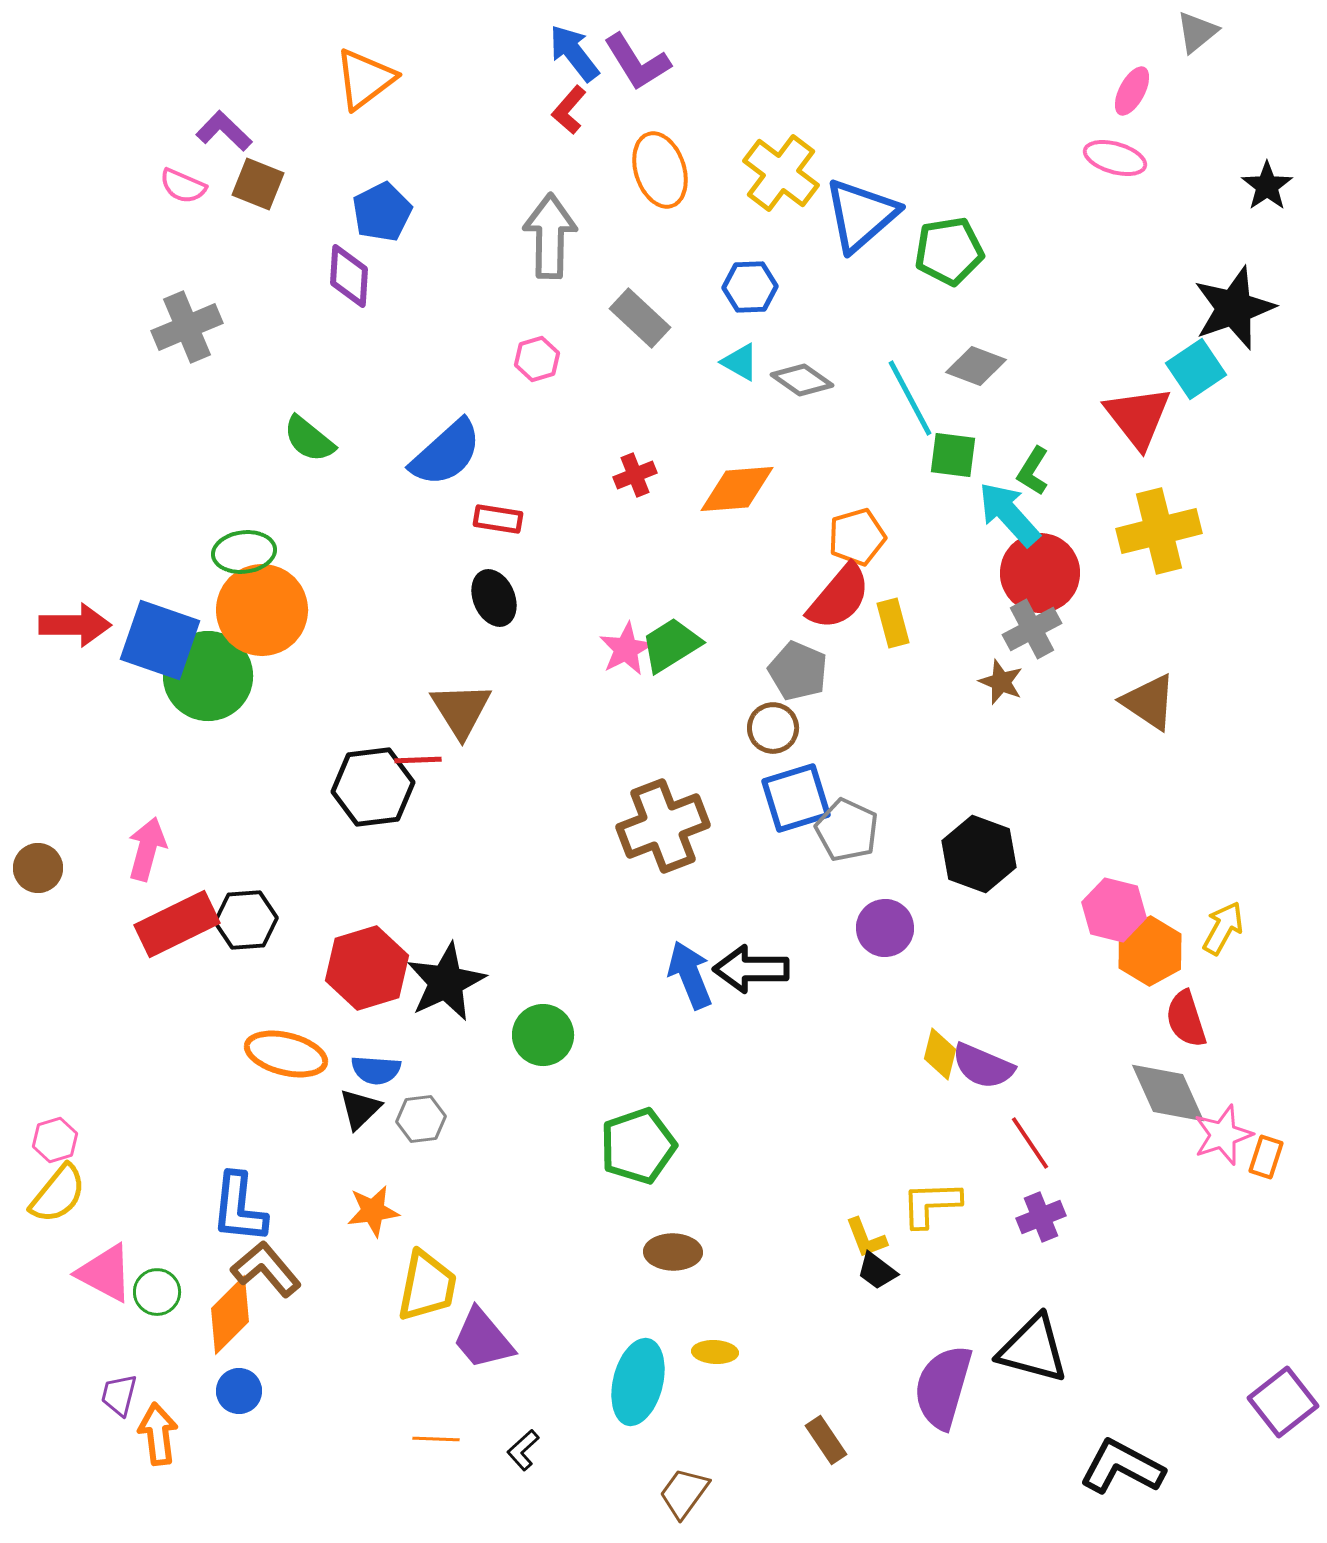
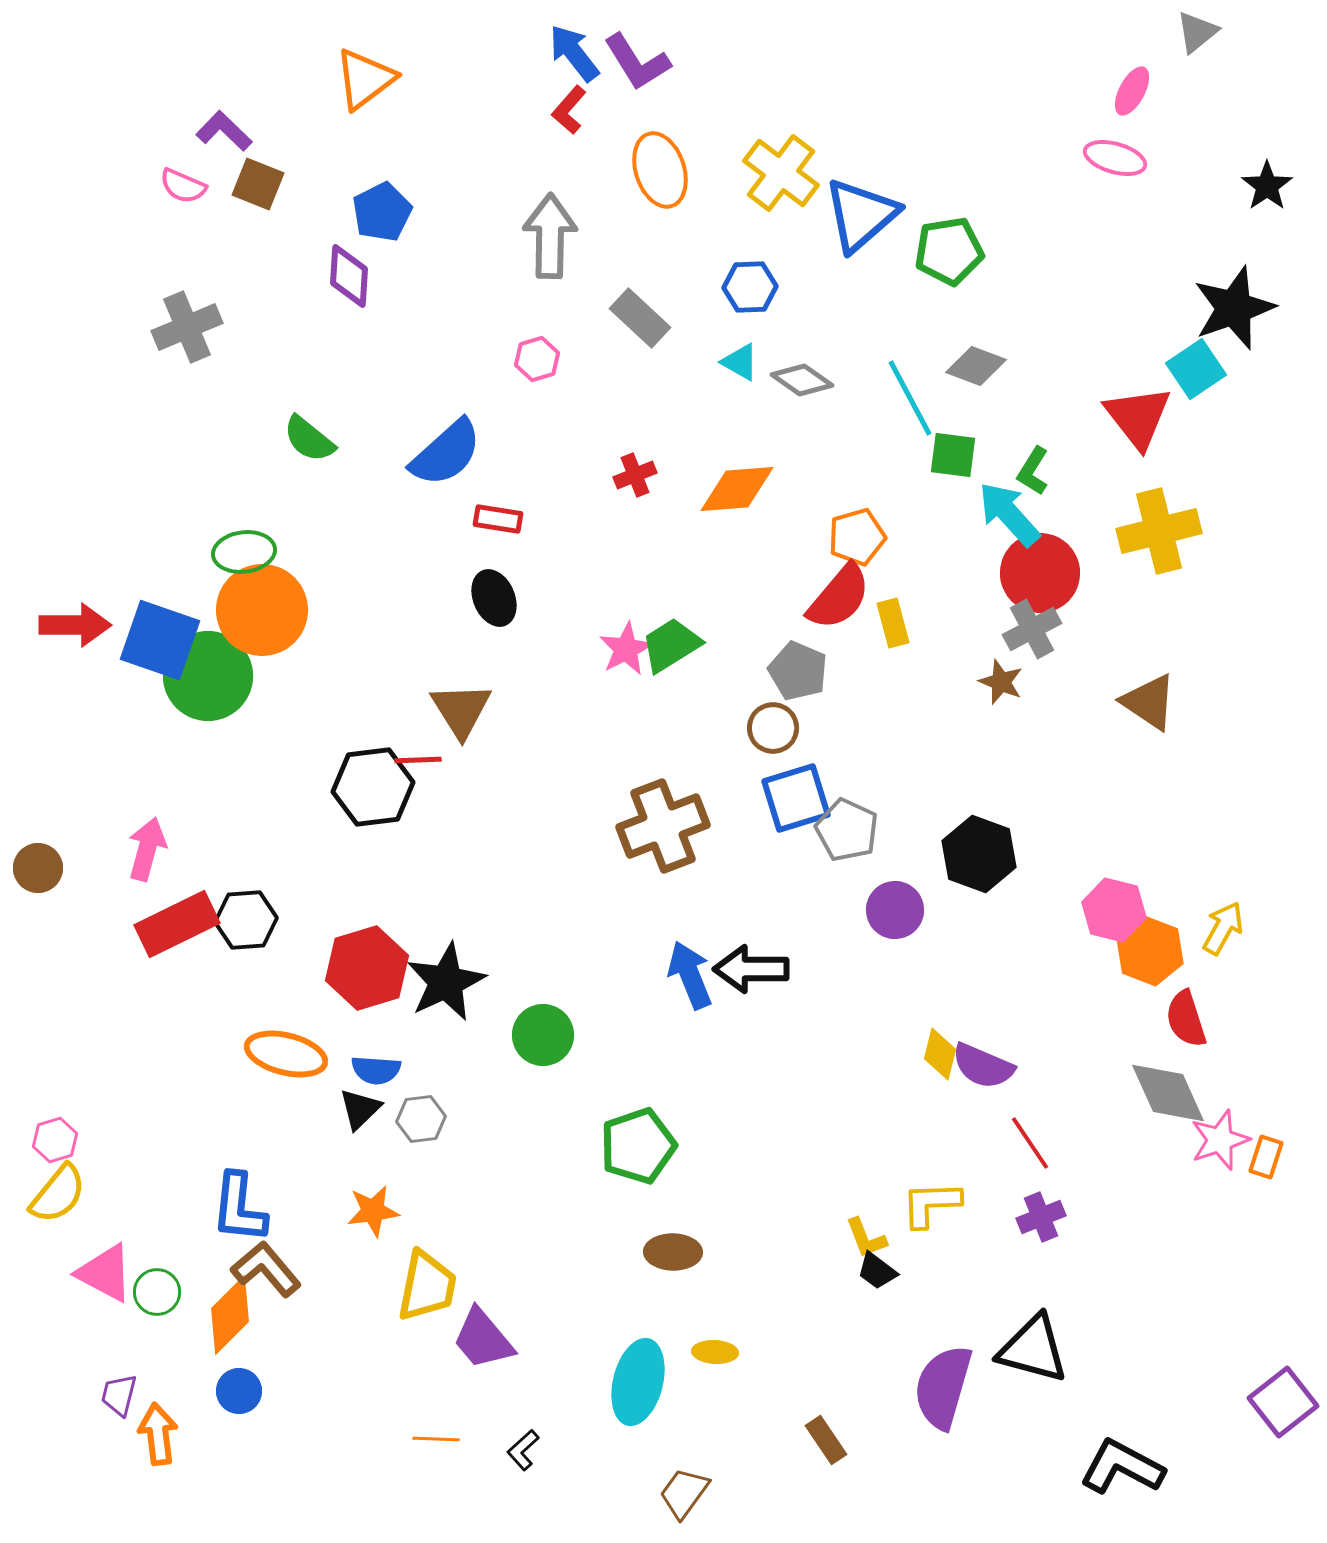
purple circle at (885, 928): moved 10 px right, 18 px up
orange hexagon at (1150, 951): rotated 10 degrees counterclockwise
pink star at (1223, 1135): moved 3 px left, 5 px down
